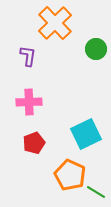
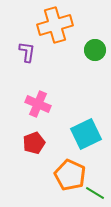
orange cross: moved 2 px down; rotated 28 degrees clockwise
green circle: moved 1 px left, 1 px down
purple L-shape: moved 1 px left, 4 px up
pink cross: moved 9 px right, 2 px down; rotated 25 degrees clockwise
green line: moved 1 px left, 1 px down
